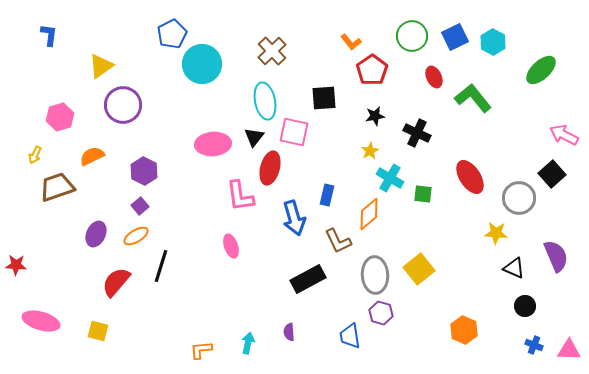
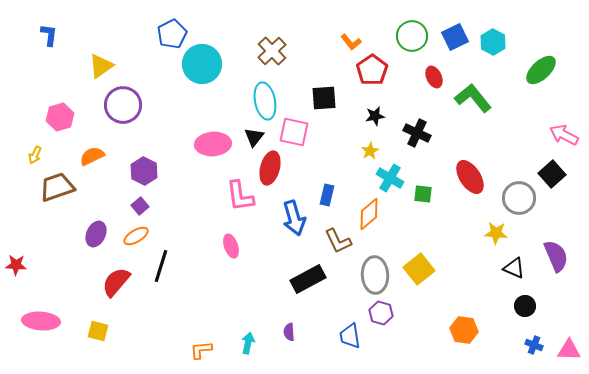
pink ellipse at (41, 321): rotated 12 degrees counterclockwise
orange hexagon at (464, 330): rotated 16 degrees counterclockwise
